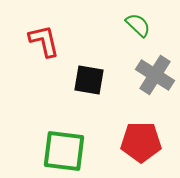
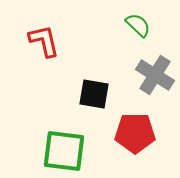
black square: moved 5 px right, 14 px down
red pentagon: moved 6 px left, 9 px up
